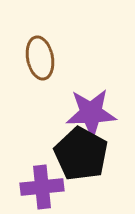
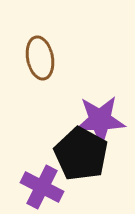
purple star: moved 9 px right, 7 px down
purple cross: rotated 33 degrees clockwise
